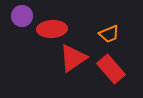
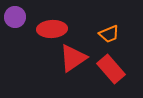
purple circle: moved 7 px left, 1 px down
